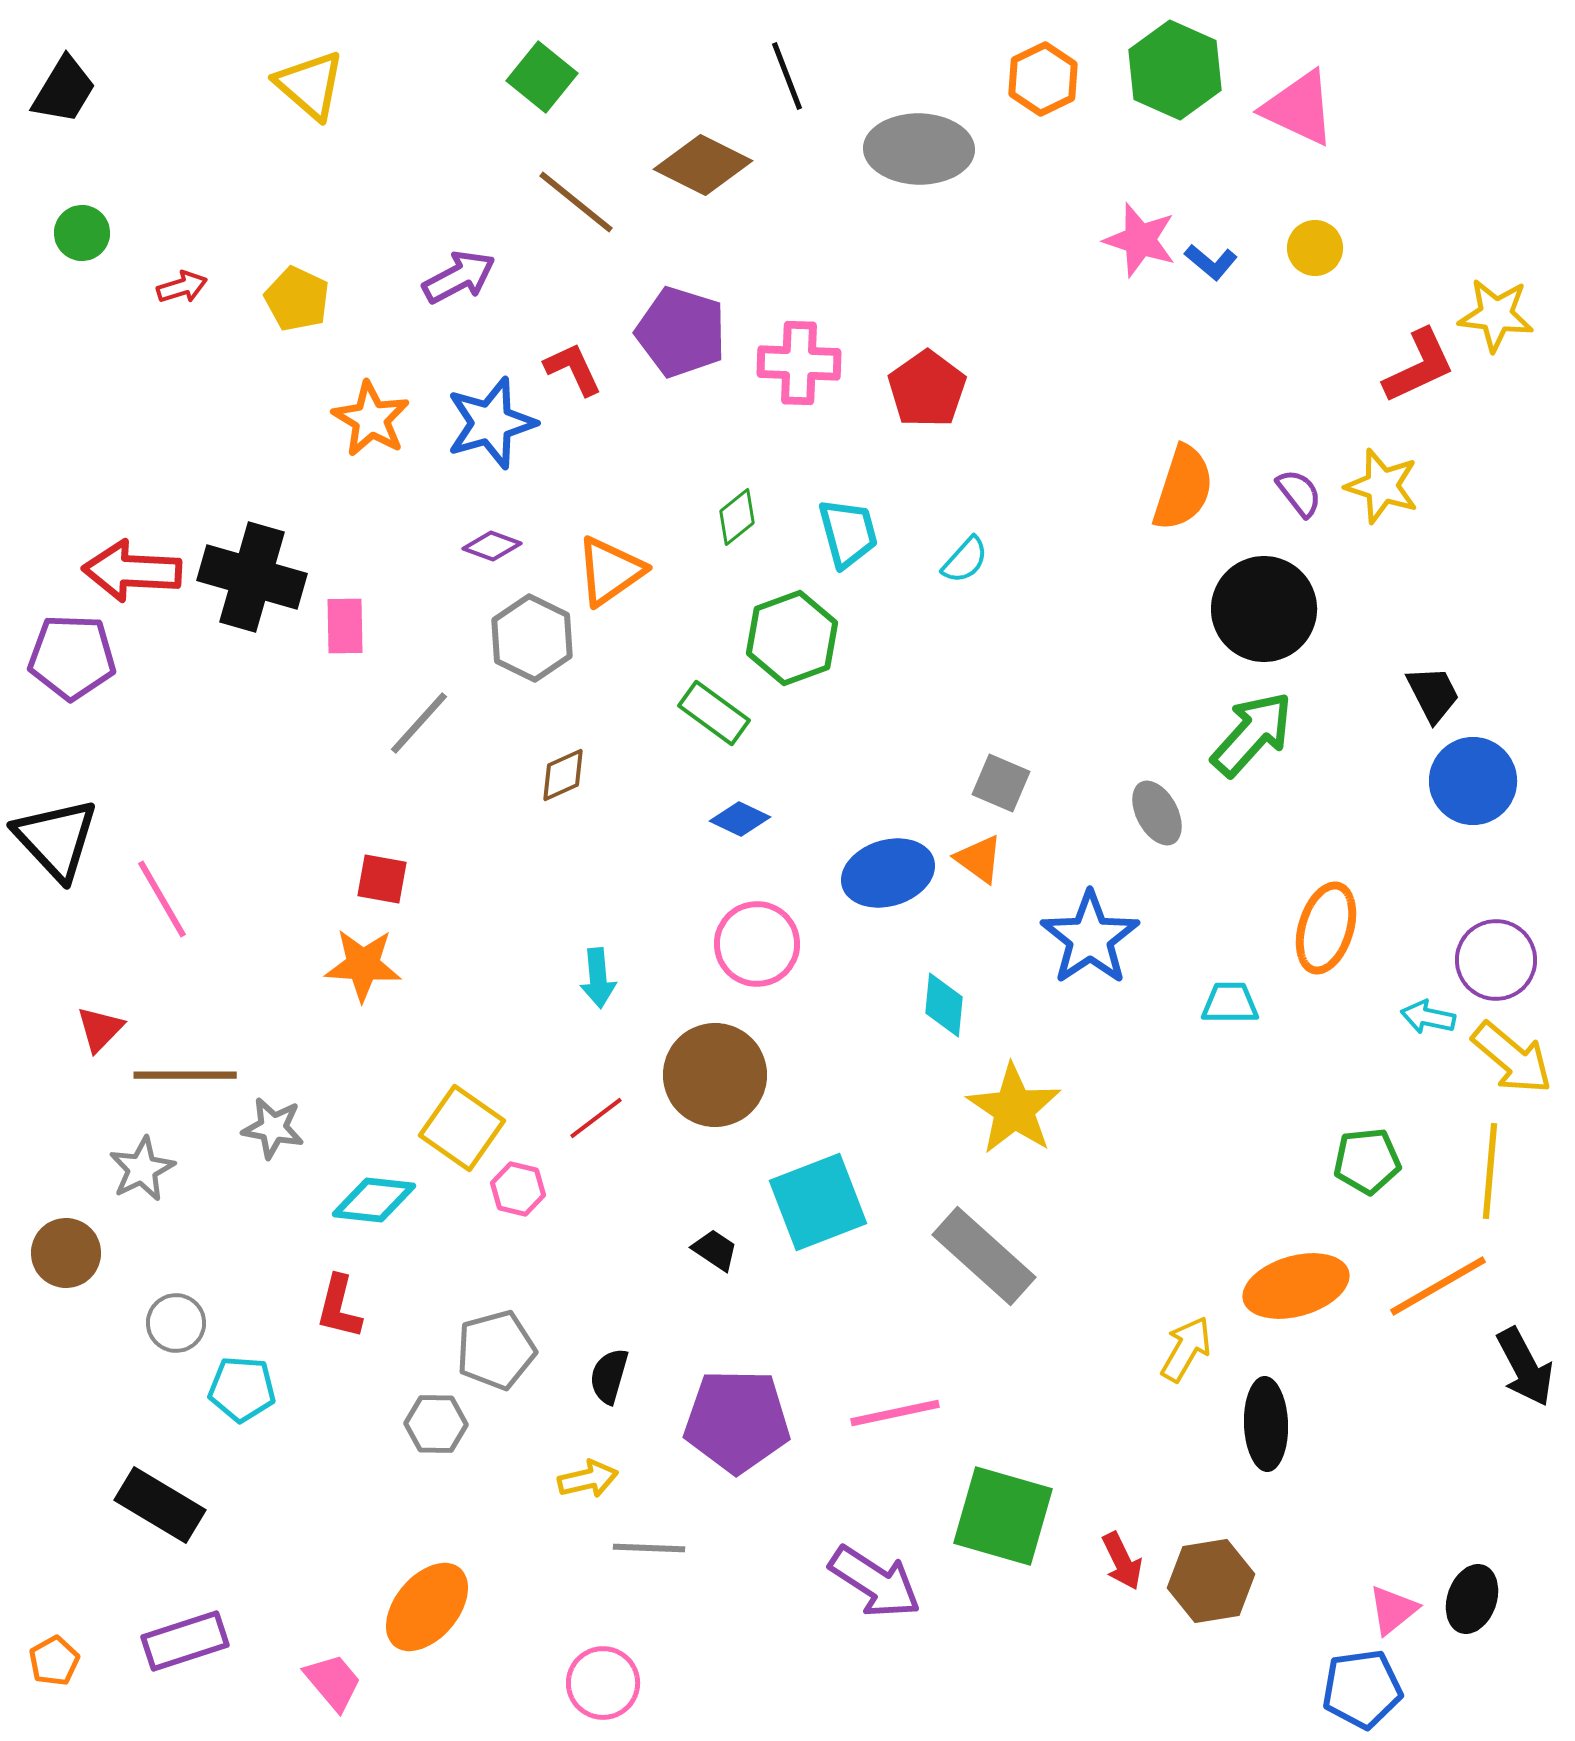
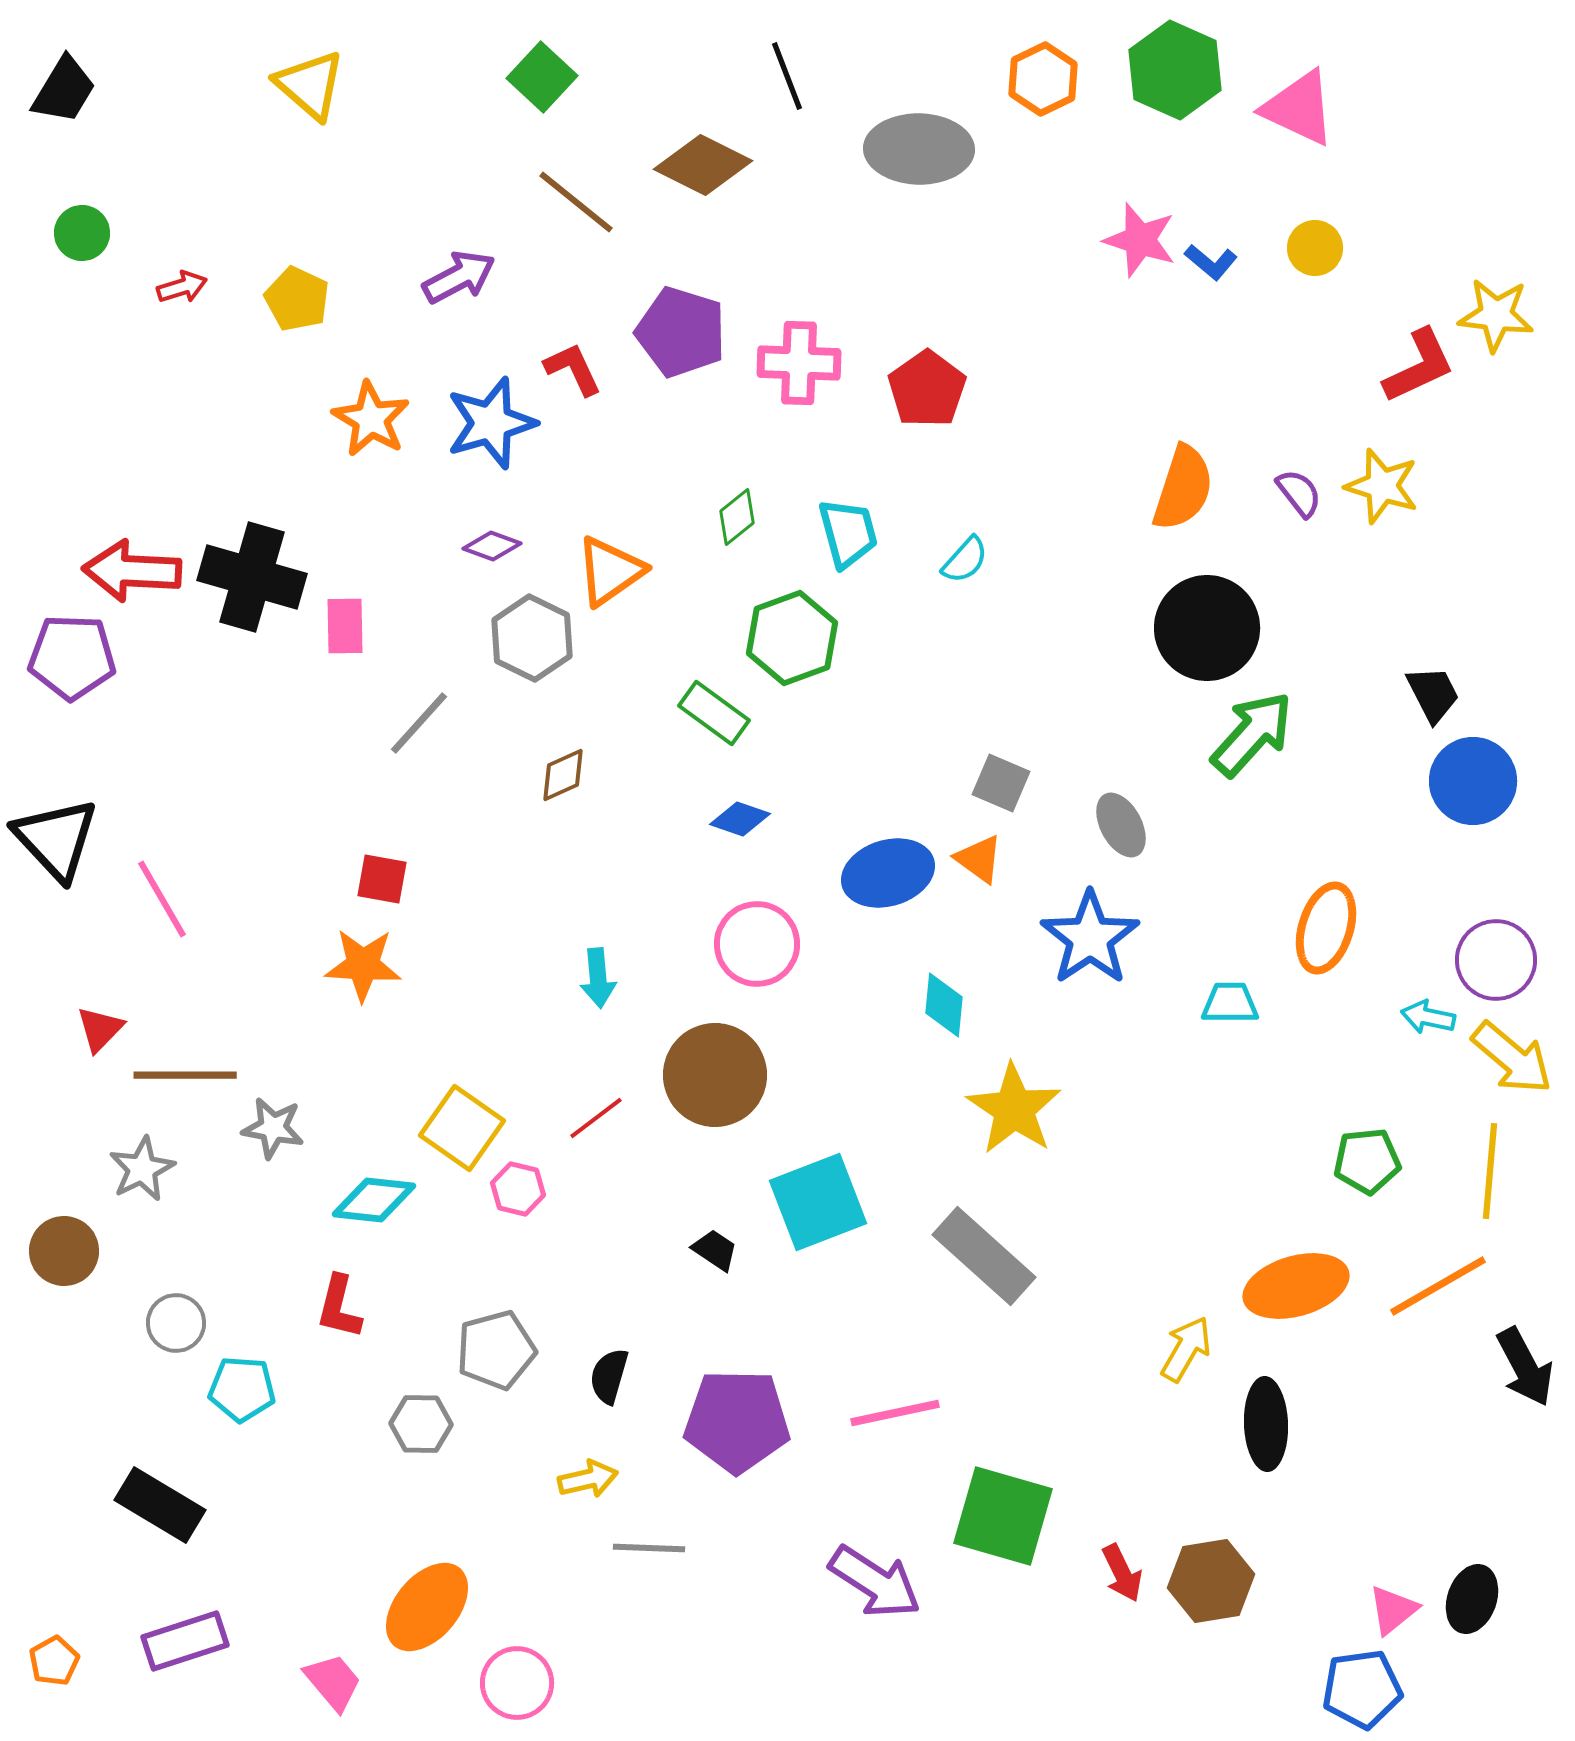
green square at (542, 77): rotated 4 degrees clockwise
black circle at (1264, 609): moved 57 px left, 19 px down
gray ellipse at (1157, 813): moved 36 px left, 12 px down
blue diamond at (740, 819): rotated 6 degrees counterclockwise
brown circle at (66, 1253): moved 2 px left, 2 px up
gray hexagon at (436, 1424): moved 15 px left
red arrow at (1122, 1561): moved 12 px down
pink circle at (603, 1683): moved 86 px left
